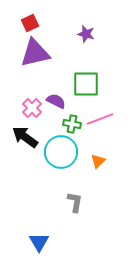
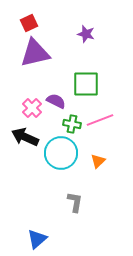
red square: moved 1 px left
pink line: moved 1 px down
black arrow: rotated 12 degrees counterclockwise
cyan circle: moved 1 px down
blue triangle: moved 2 px left, 3 px up; rotated 20 degrees clockwise
